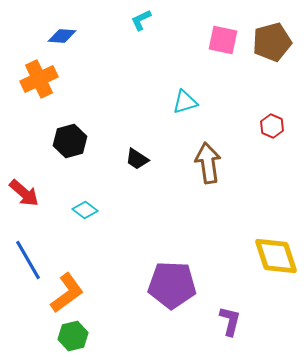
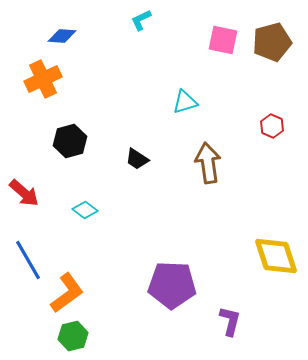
orange cross: moved 4 px right
